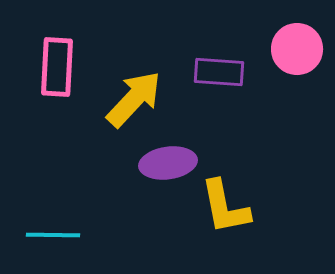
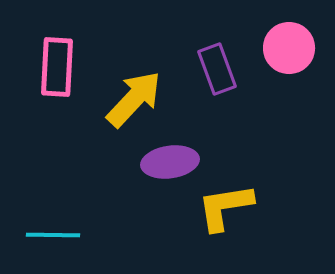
pink circle: moved 8 px left, 1 px up
purple rectangle: moved 2 px left, 3 px up; rotated 66 degrees clockwise
purple ellipse: moved 2 px right, 1 px up
yellow L-shape: rotated 92 degrees clockwise
